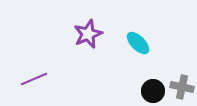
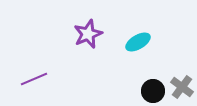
cyan ellipse: moved 1 px up; rotated 75 degrees counterclockwise
gray cross: rotated 25 degrees clockwise
